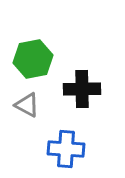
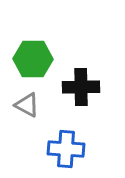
green hexagon: rotated 12 degrees clockwise
black cross: moved 1 px left, 2 px up
